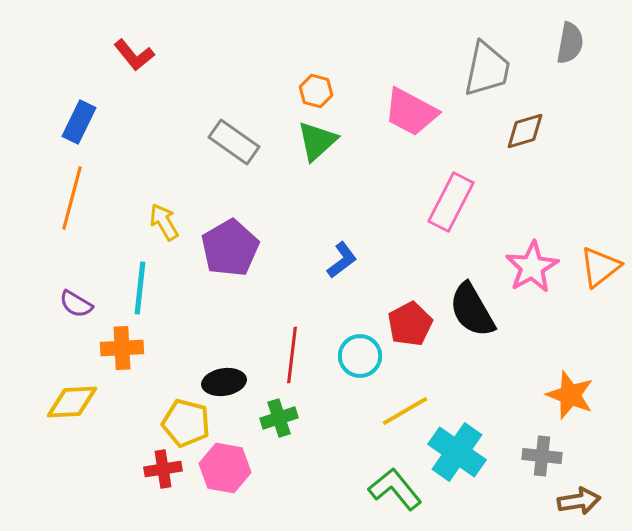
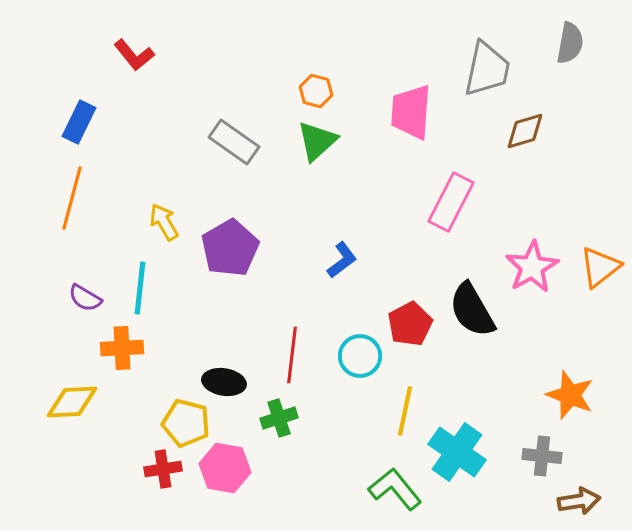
pink trapezoid: rotated 66 degrees clockwise
purple semicircle: moved 9 px right, 6 px up
black ellipse: rotated 18 degrees clockwise
yellow line: rotated 48 degrees counterclockwise
